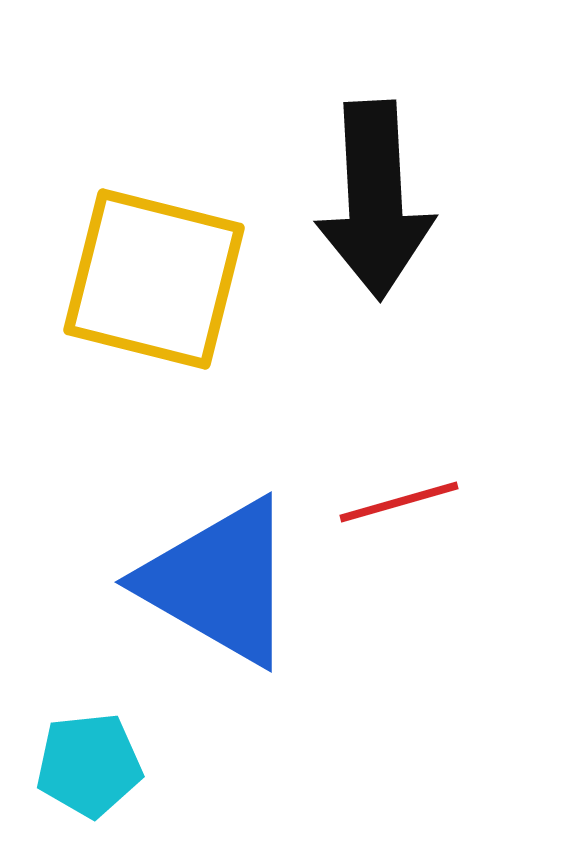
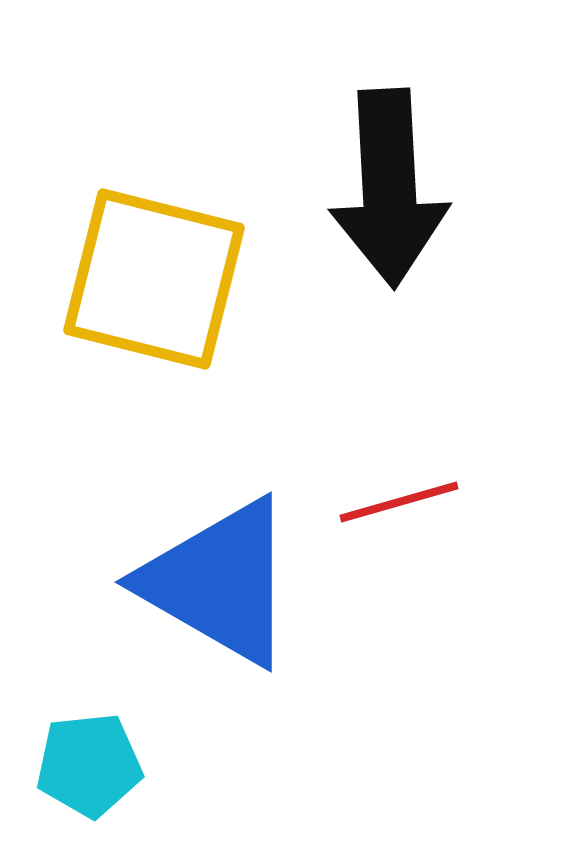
black arrow: moved 14 px right, 12 px up
